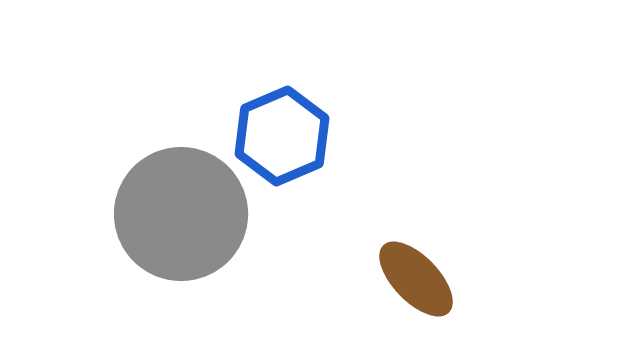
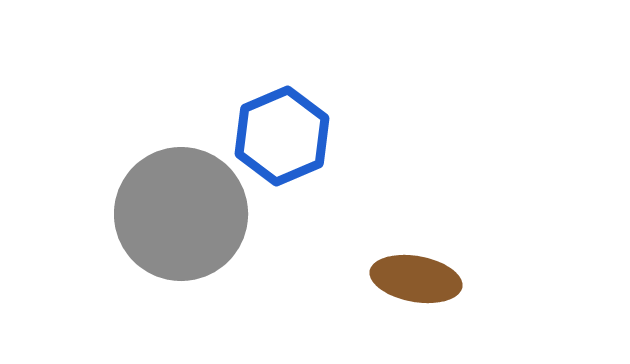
brown ellipse: rotated 36 degrees counterclockwise
